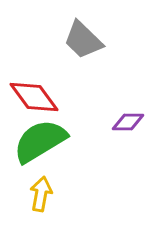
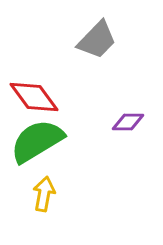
gray trapezoid: moved 14 px right; rotated 90 degrees counterclockwise
green semicircle: moved 3 px left
yellow arrow: moved 3 px right
